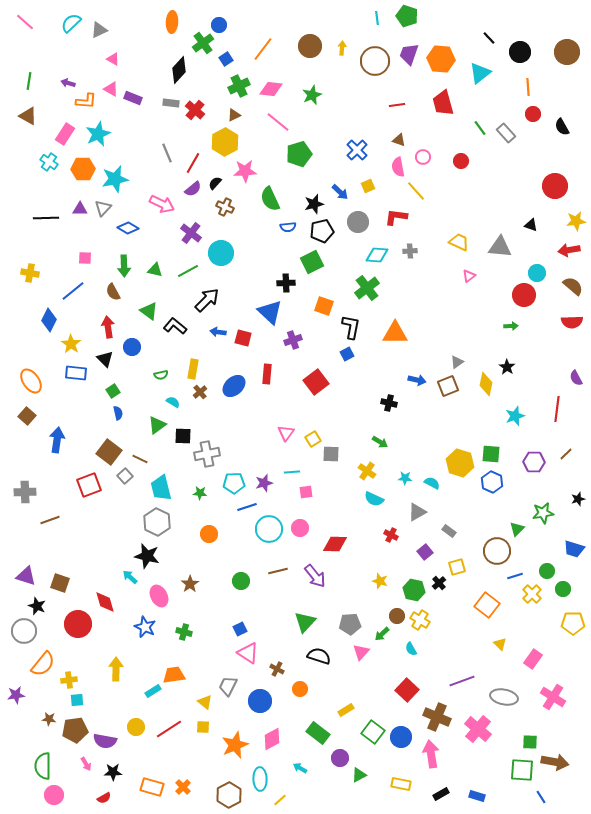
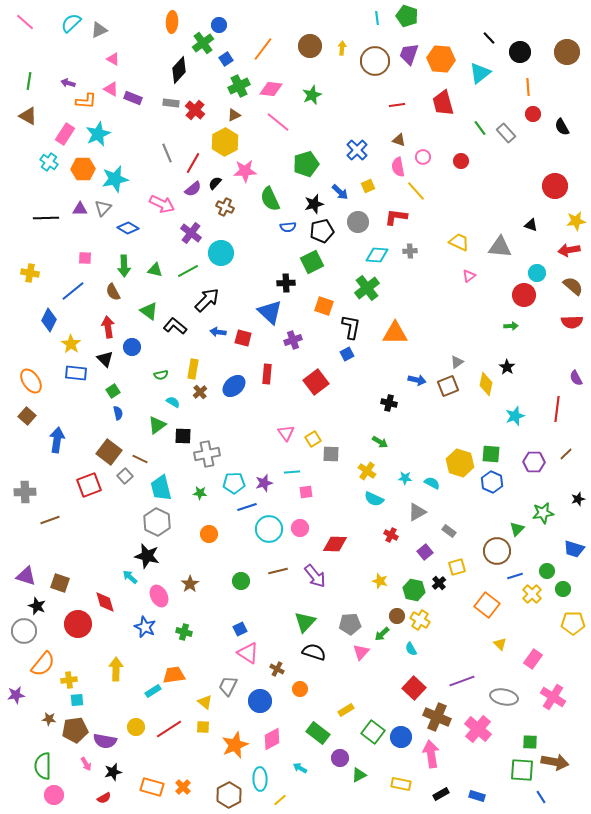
green pentagon at (299, 154): moved 7 px right, 10 px down
pink triangle at (286, 433): rotated 12 degrees counterclockwise
black semicircle at (319, 656): moved 5 px left, 4 px up
red square at (407, 690): moved 7 px right, 2 px up
black star at (113, 772): rotated 12 degrees counterclockwise
